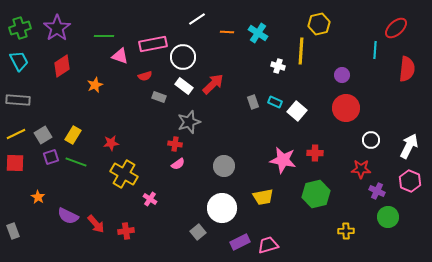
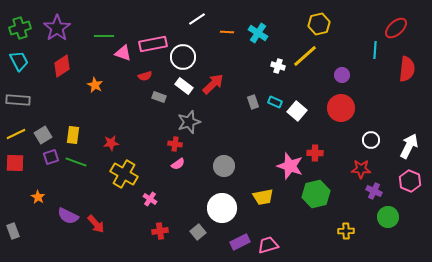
yellow line at (301, 51): moved 4 px right, 5 px down; rotated 44 degrees clockwise
pink triangle at (120, 56): moved 3 px right, 3 px up
orange star at (95, 85): rotated 21 degrees counterclockwise
red circle at (346, 108): moved 5 px left
yellow rectangle at (73, 135): rotated 24 degrees counterclockwise
pink star at (283, 160): moved 7 px right, 6 px down; rotated 8 degrees clockwise
purple cross at (377, 191): moved 3 px left
red cross at (126, 231): moved 34 px right
